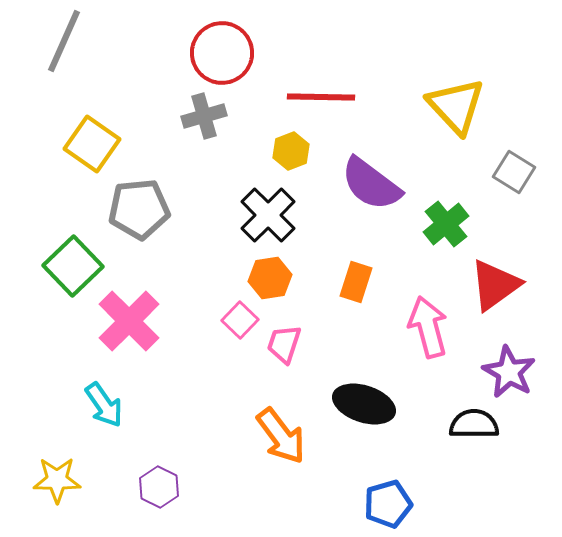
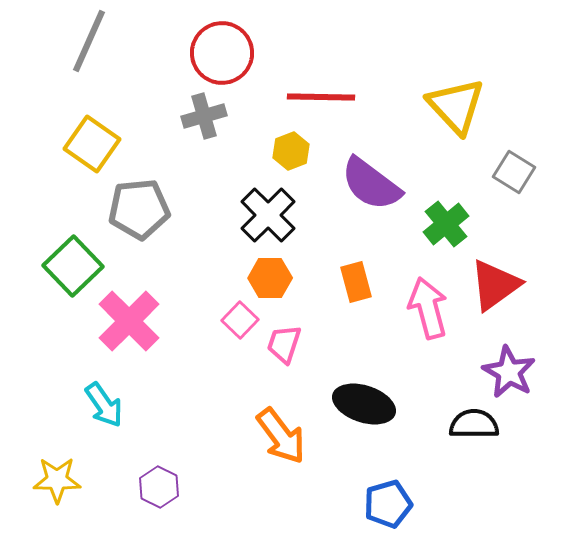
gray line: moved 25 px right
orange hexagon: rotated 9 degrees clockwise
orange rectangle: rotated 33 degrees counterclockwise
pink arrow: moved 19 px up
